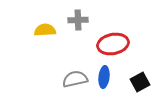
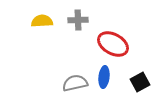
yellow semicircle: moved 3 px left, 9 px up
red ellipse: rotated 40 degrees clockwise
gray semicircle: moved 4 px down
